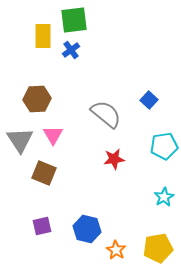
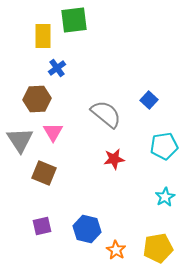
blue cross: moved 14 px left, 18 px down
pink triangle: moved 3 px up
cyan star: moved 1 px right
